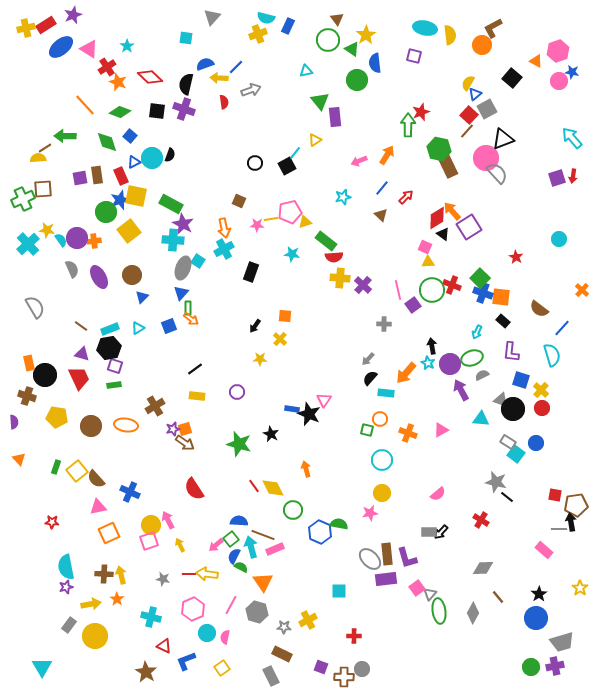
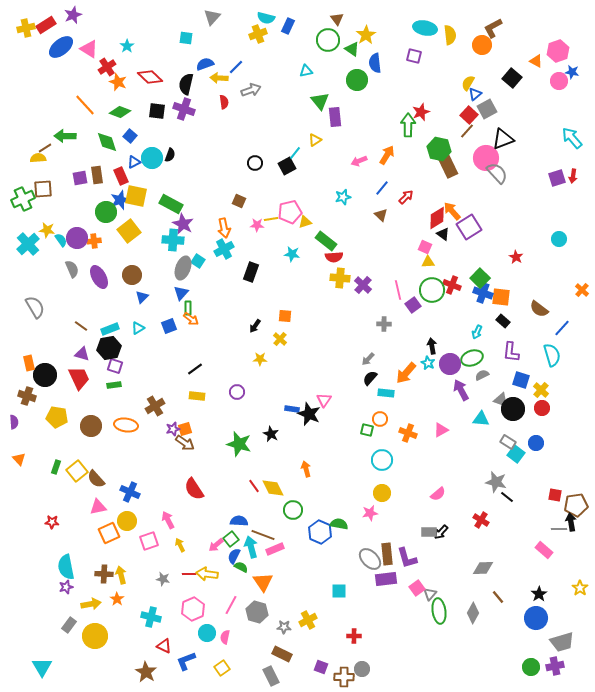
yellow circle at (151, 525): moved 24 px left, 4 px up
